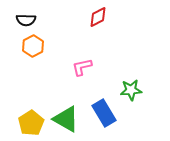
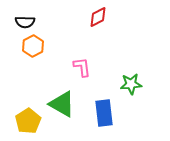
black semicircle: moved 1 px left, 2 px down
pink L-shape: rotated 95 degrees clockwise
green star: moved 6 px up
blue rectangle: rotated 24 degrees clockwise
green triangle: moved 4 px left, 15 px up
yellow pentagon: moved 3 px left, 2 px up
